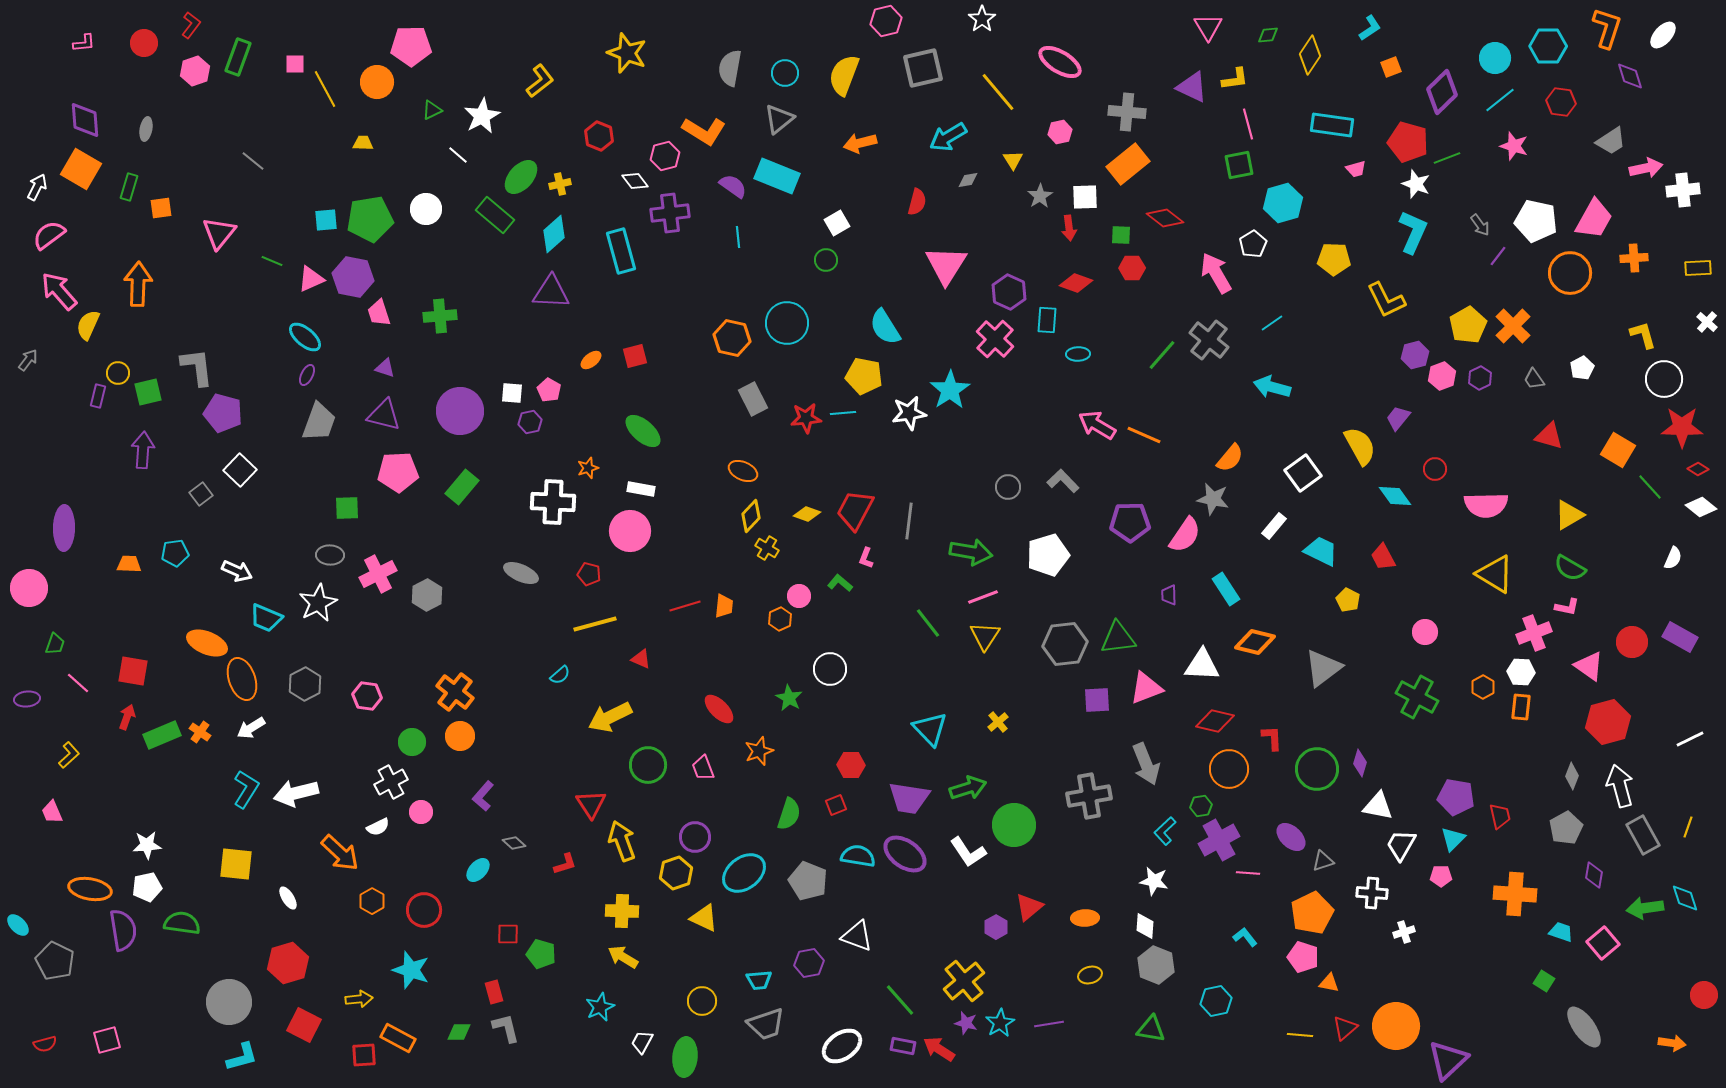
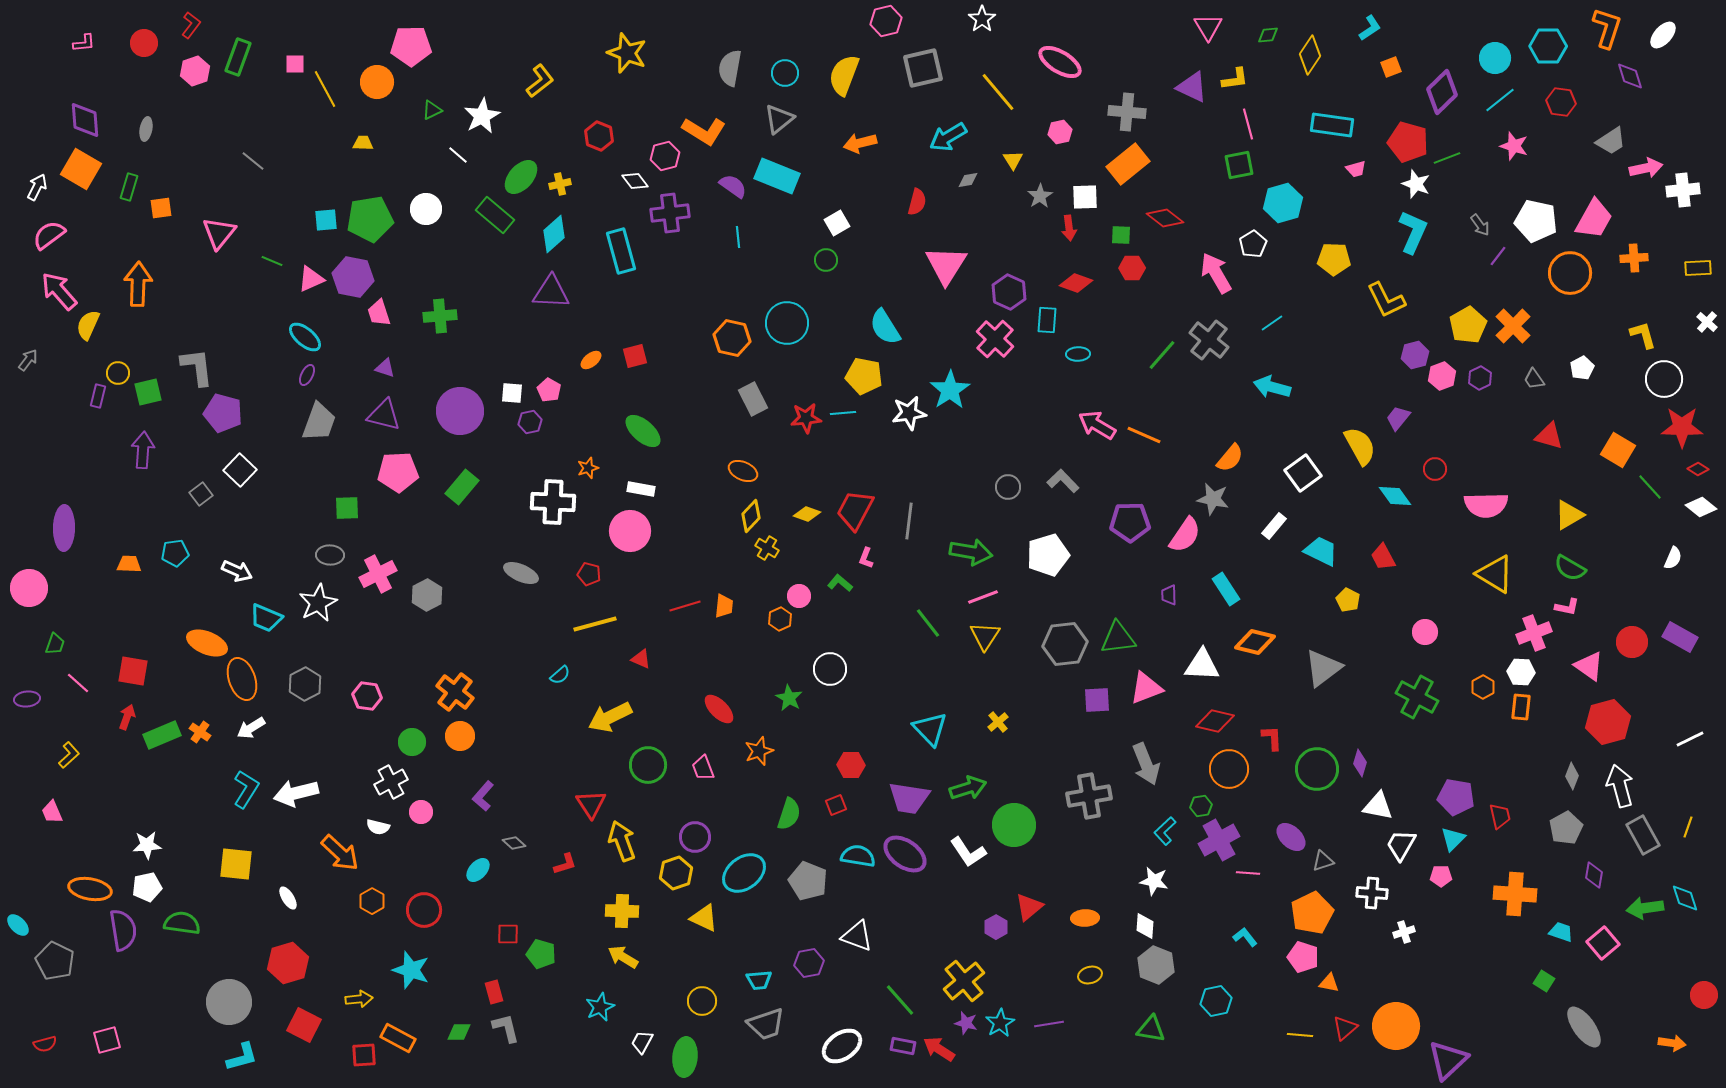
white semicircle at (378, 827): rotated 40 degrees clockwise
